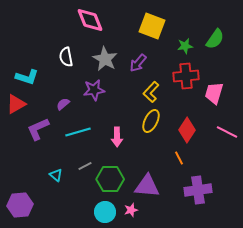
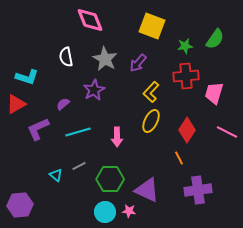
purple star: rotated 20 degrees counterclockwise
gray line: moved 6 px left
purple triangle: moved 4 px down; rotated 20 degrees clockwise
pink star: moved 2 px left, 1 px down; rotated 24 degrees clockwise
